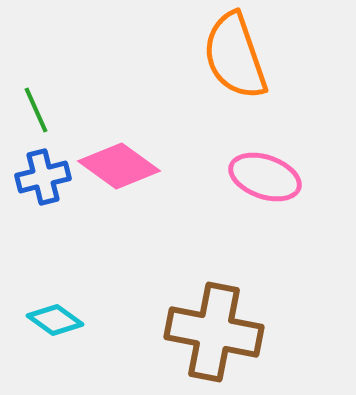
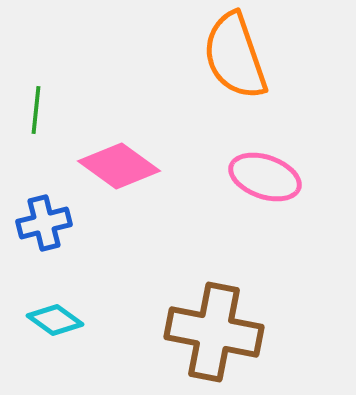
green line: rotated 30 degrees clockwise
blue cross: moved 1 px right, 46 px down
